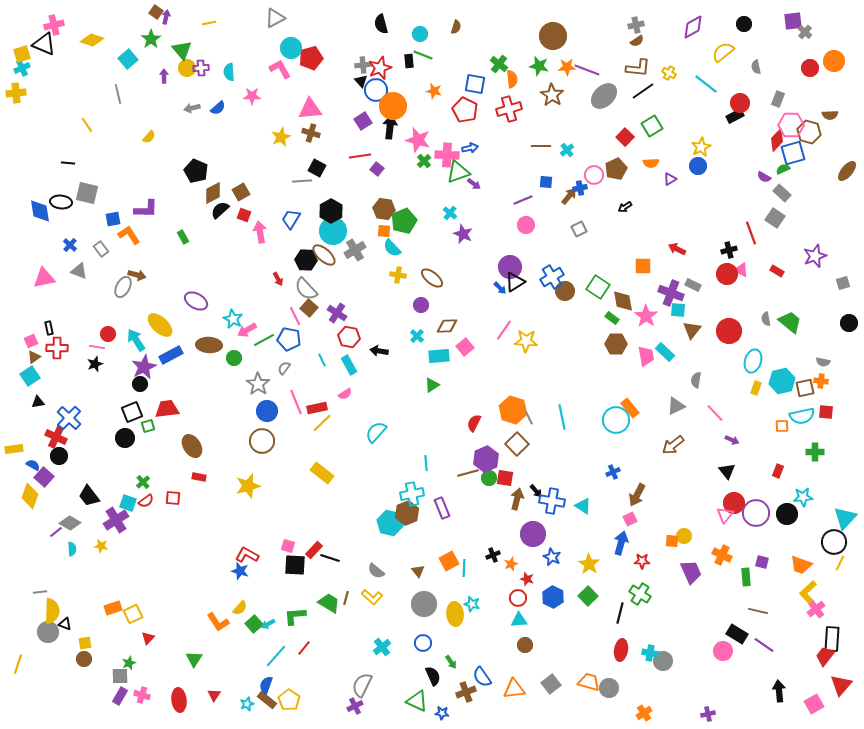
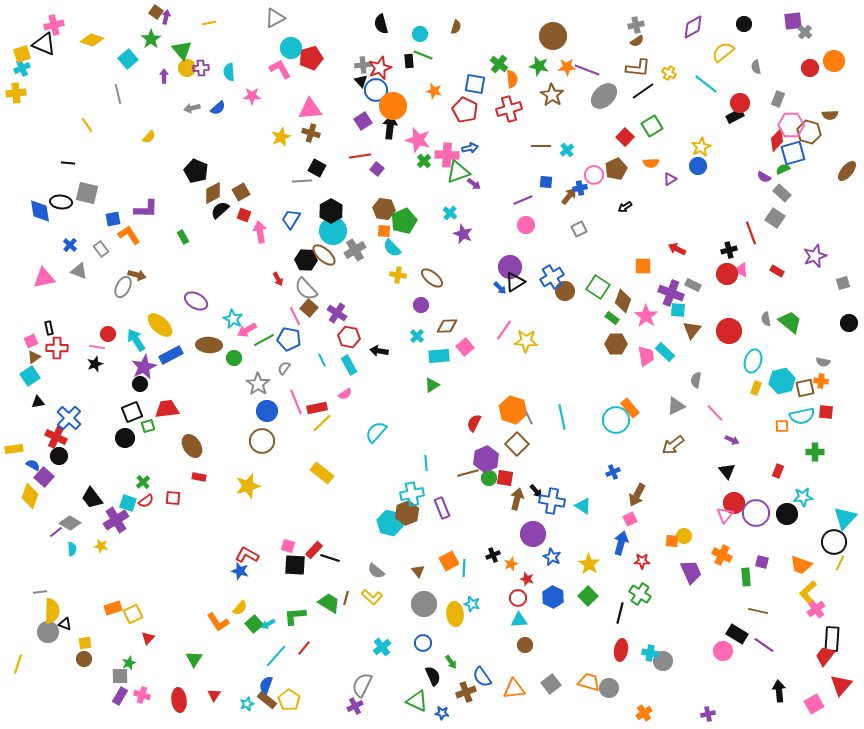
brown diamond at (623, 301): rotated 30 degrees clockwise
black trapezoid at (89, 496): moved 3 px right, 2 px down
